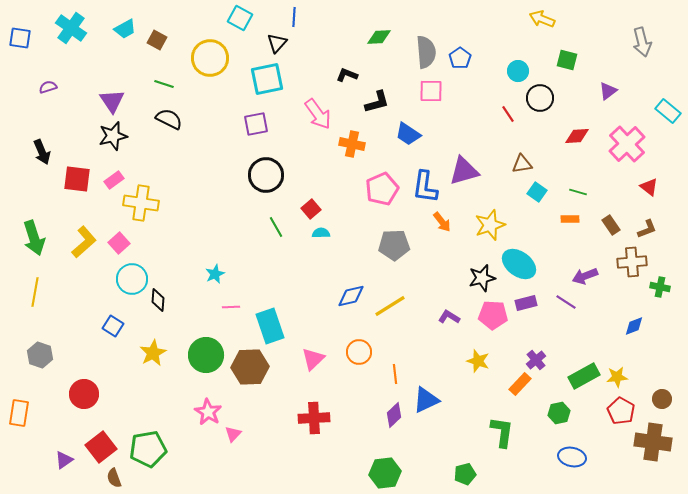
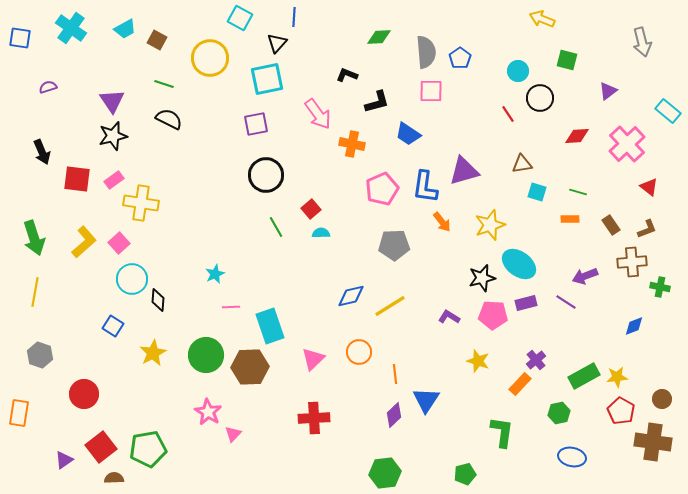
cyan square at (537, 192): rotated 18 degrees counterclockwise
blue triangle at (426, 400): rotated 32 degrees counterclockwise
brown semicircle at (114, 478): rotated 108 degrees clockwise
